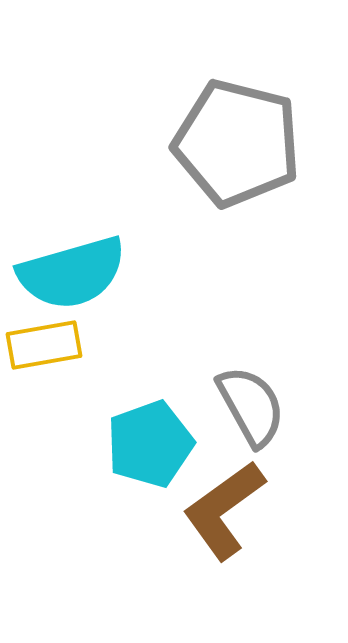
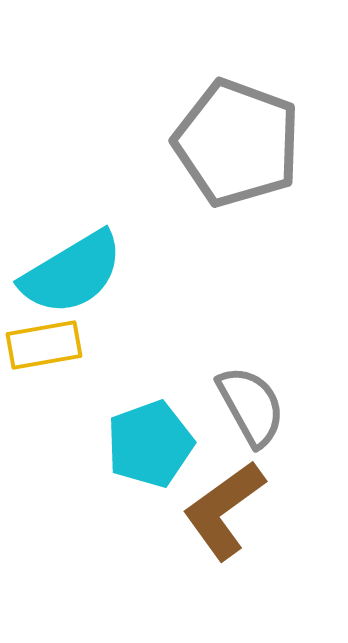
gray pentagon: rotated 6 degrees clockwise
cyan semicircle: rotated 15 degrees counterclockwise
